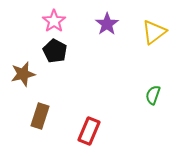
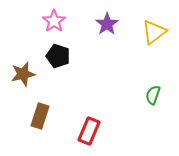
black pentagon: moved 3 px right, 5 px down; rotated 10 degrees counterclockwise
